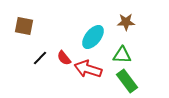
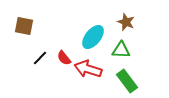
brown star: rotated 24 degrees clockwise
green triangle: moved 1 px left, 5 px up
